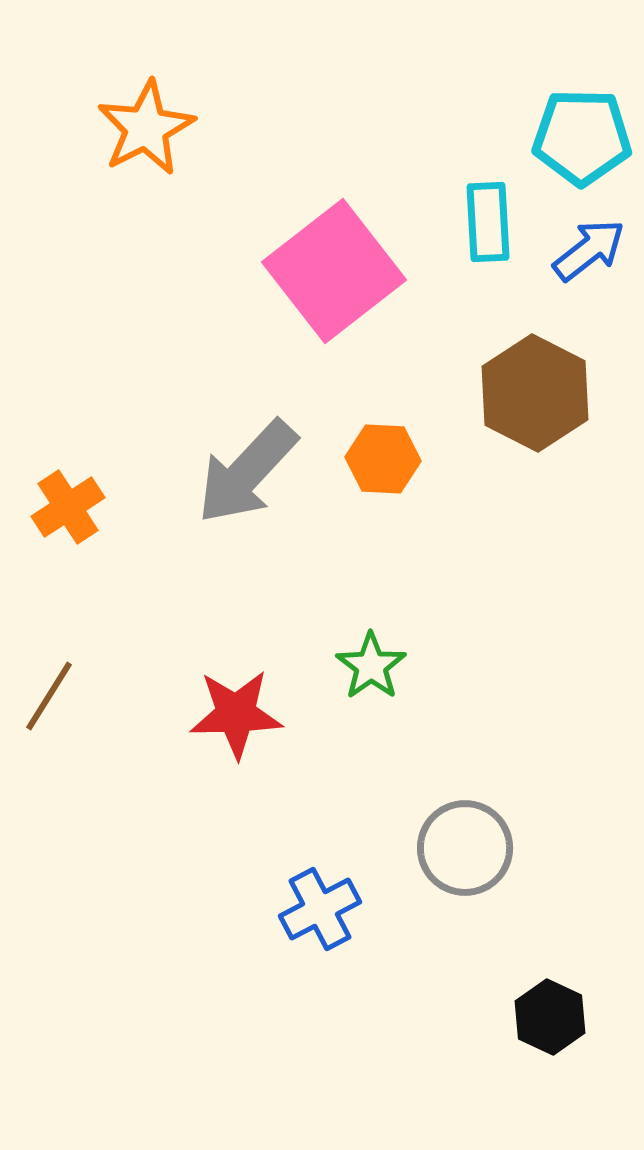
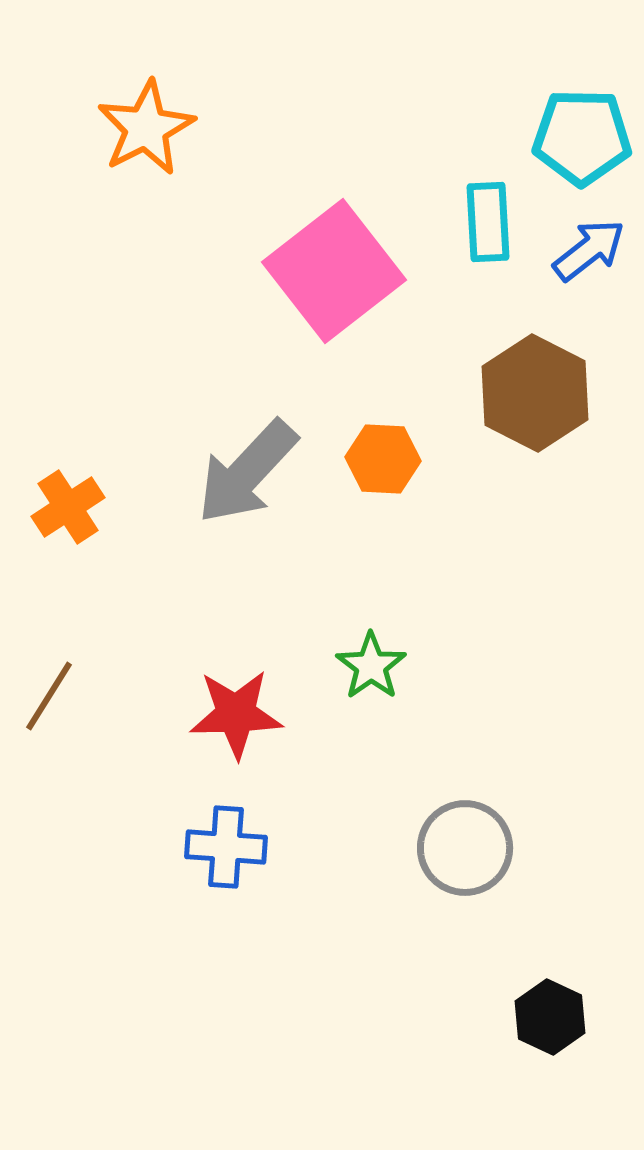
blue cross: moved 94 px left, 62 px up; rotated 32 degrees clockwise
